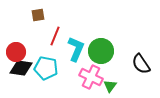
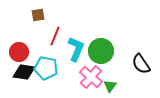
red circle: moved 3 px right
black diamond: moved 3 px right, 4 px down
pink cross: rotated 15 degrees clockwise
